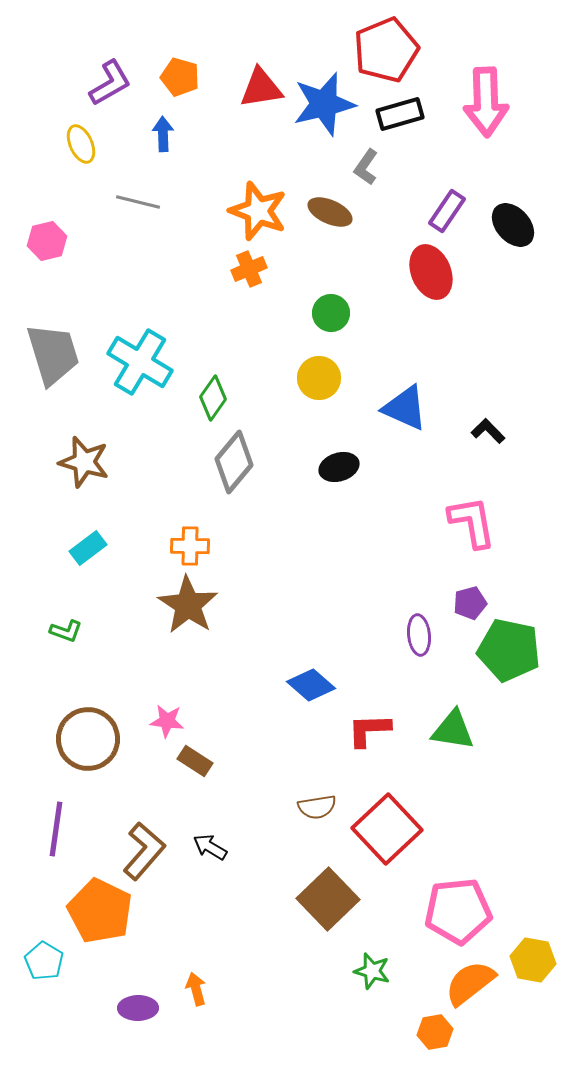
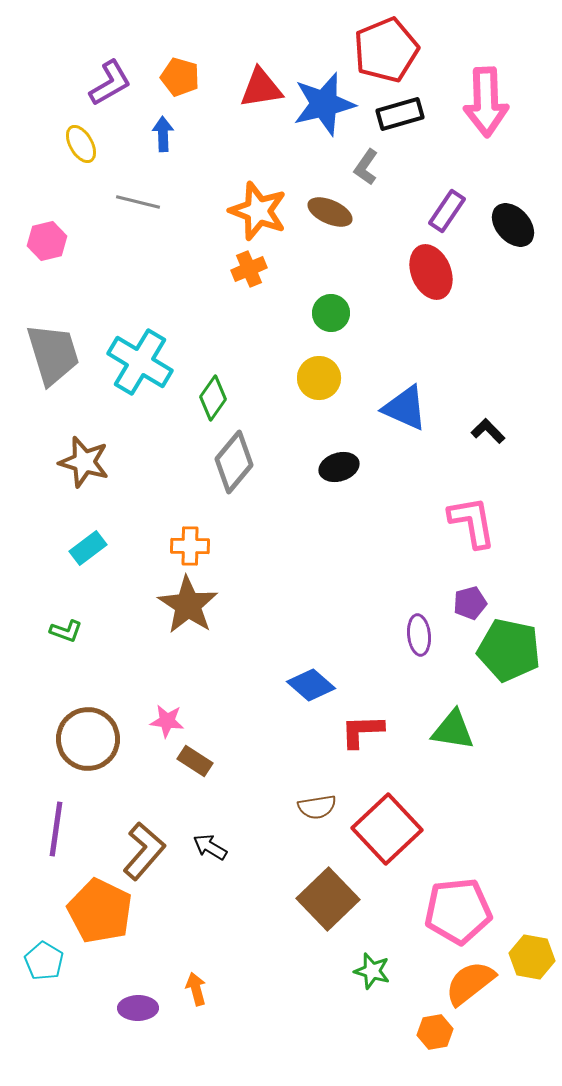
yellow ellipse at (81, 144): rotated 6 degrees counterclockwise
red L-shape at (369, 730): moved 7 px left, 1 px down
yellow hexagon at (533, 960): moved 1 px left, 3 px up
